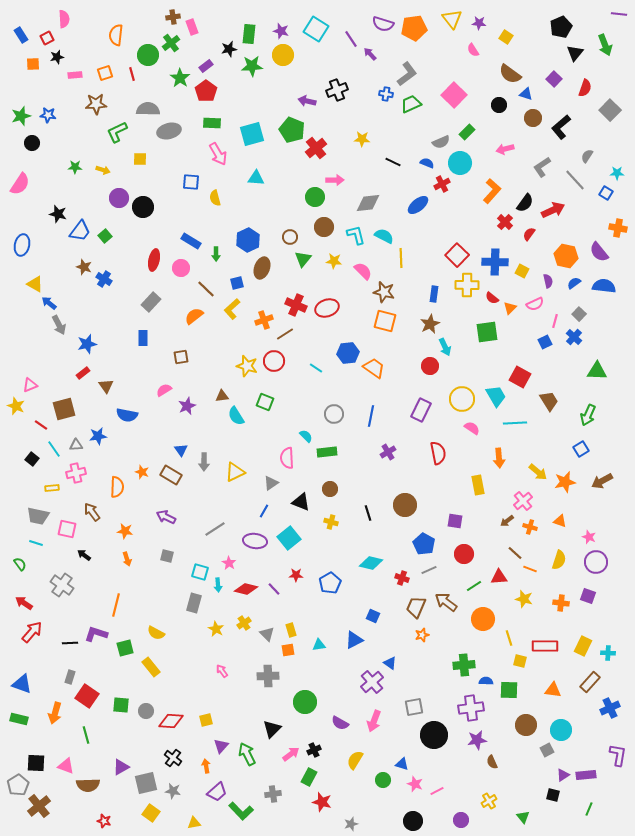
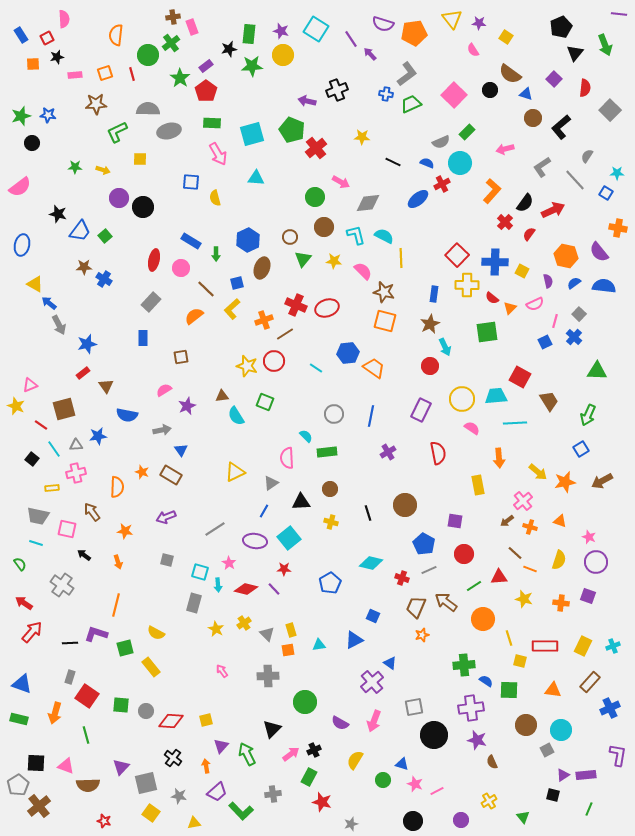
orange pentagon at (414, 28): moved 5 px down
red semicircle at (585, 88): rotated 12 degrees counterclockwise
black circle at (499, 105): moved 9 px left, 15 px up
yellow star at (362, 139): moved 2 px up
pink arrow at (335, 180): moved 6 px right, 2 px down; rotated 30 degrees clockwise
pink semicircle at (20, 184): moved 3 px down; rotated 20 degrees clockwise
blue ellipse at (418, 205): moved 6 px up
brown star at (84, 267): rotated 21 degrees counterclockwise
cyan trapezoid at (496, 396): rotated 65 degrees counterclockwise
gray arrow at (204, 462): moved 42 px left, 32 px up; rotated 102 degrees counterclockwise
black triangle at (301, 502): rotated 24 degrees counterclockwise
purple arrow at (166, 517): rotated 48 degrees counterclockwise
gray square at (167, 556): moved 4 px down
orange arrow at (127, 559): moved 9 px left, 3 px down
red star at (296, 575): moved 12 px left, 6 px up
cyan cross at (608, 653): moved 5 px right, 7 px up; rotated 24 degrees counterclockwise
blue semicircle at (486, 681): rotated 32 degrees clockwise
purple star at (477, 740): rotated 24 degrees clockwise
purple triangle at (121, 767): rotated 18 degrees counterclockwise
gray star at (173, 791): moved 6 px right, 5 px down
